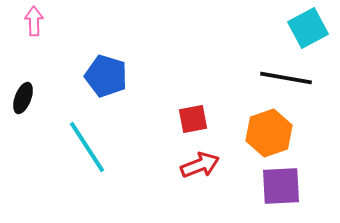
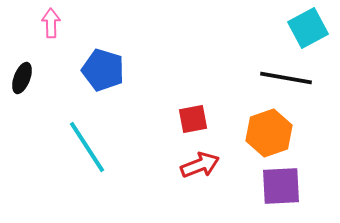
pink arrow: moved 17 px right, 2 px down
blue pentagon: moved 3 px left, 6 px up
black ellipse: moved 1 px left, 20 px up
